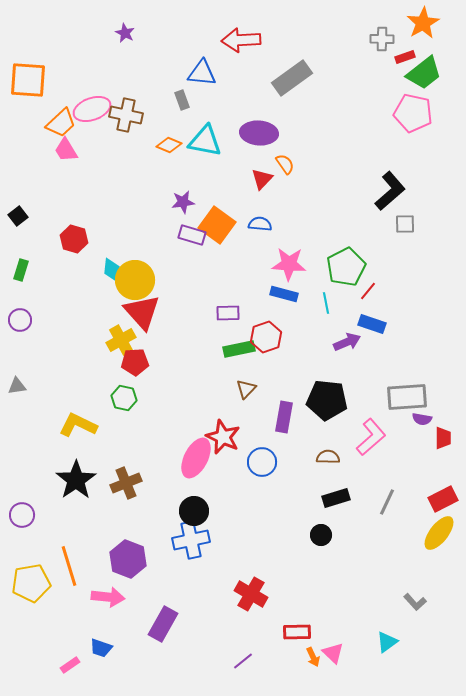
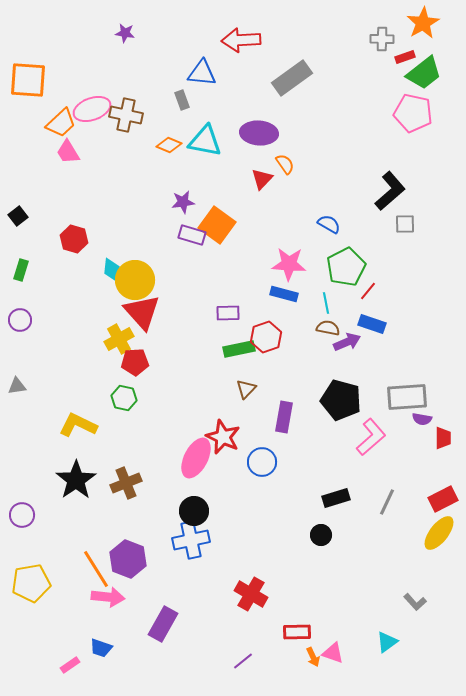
purple star at (125, 33): rotated 18 degrees counterclockwise
pink trapezoid at (66, 150): moved 2 px right, 2 px down
blue semicircle at (260, 224): moved 69 px right; rotated 25 degrees clockwise
yellow cross at (121, 340): moved 2 px left, 1 px up
black pentagon at (327, 400): moved 14 px right; rotated 9 degrees clockwise
brown semicircle at (328, 457): moved 129 px up; rotated 10 degrees clockwise
orange line at (69, 566): moved 27 px right, 3 px down; rotated 15 degrees counterclockwise
pink triangle at (333, 653): rotated 25 degrees counterclockwise
